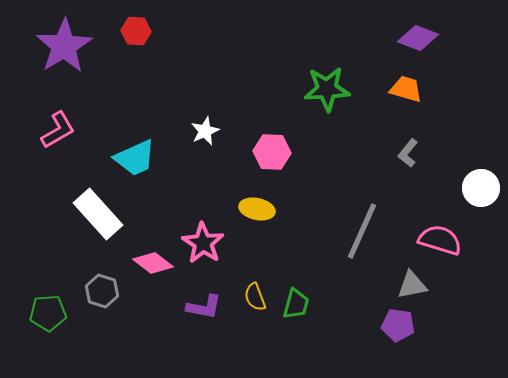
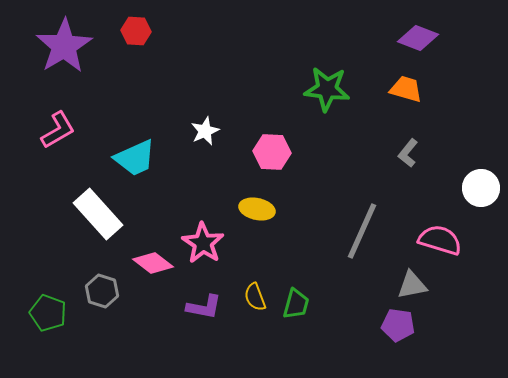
green star: rotated 9 degrees clockwise
green pentagon: rotated 24 degrees clockwise
